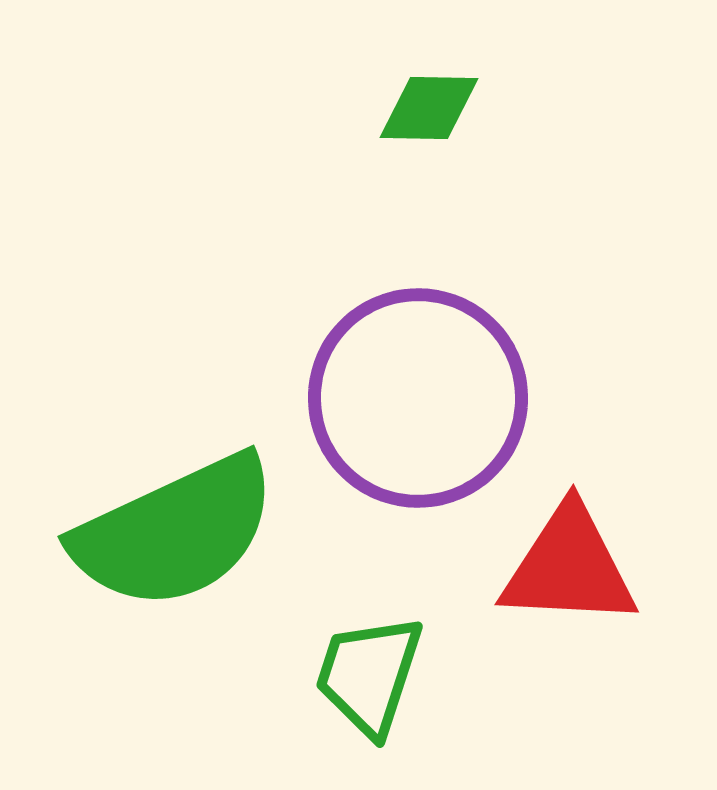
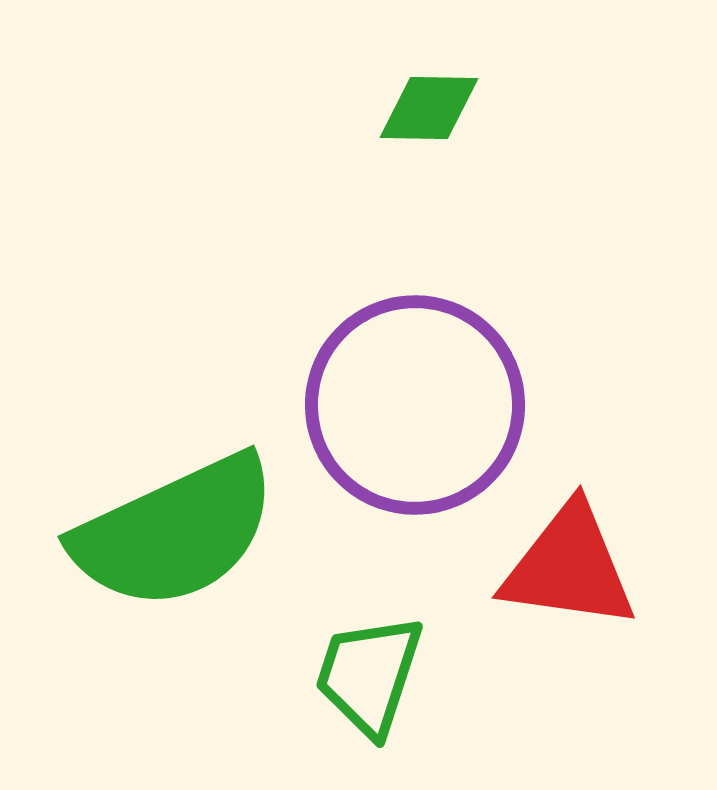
purple circle: moved 3 px left, 7 px down
red triangle: rotated 5 degrees clockwise
